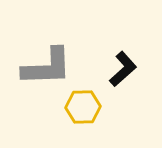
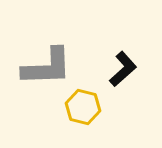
yellow hexagon: rotated 16 degrees clockwise
